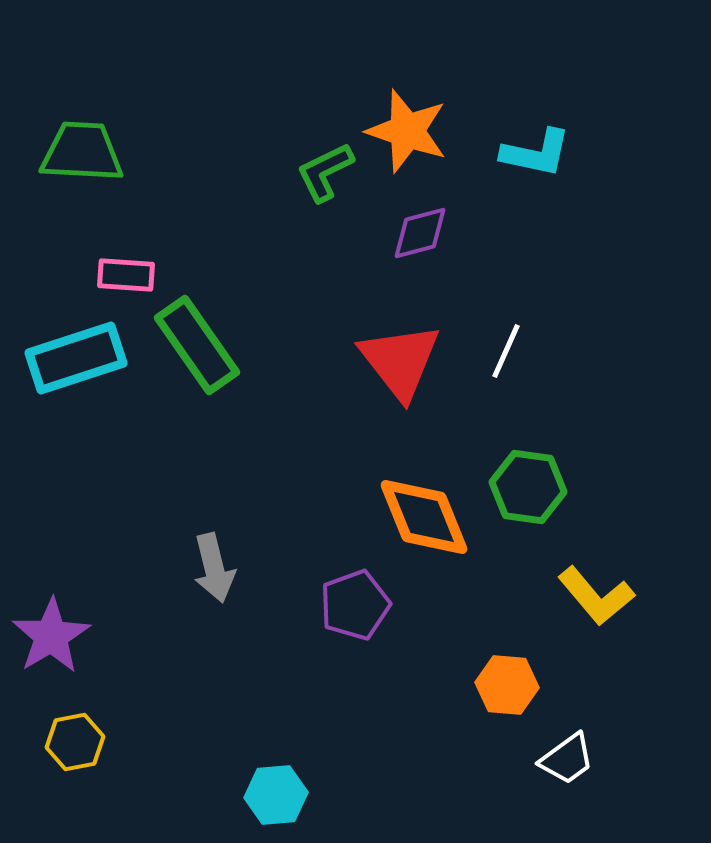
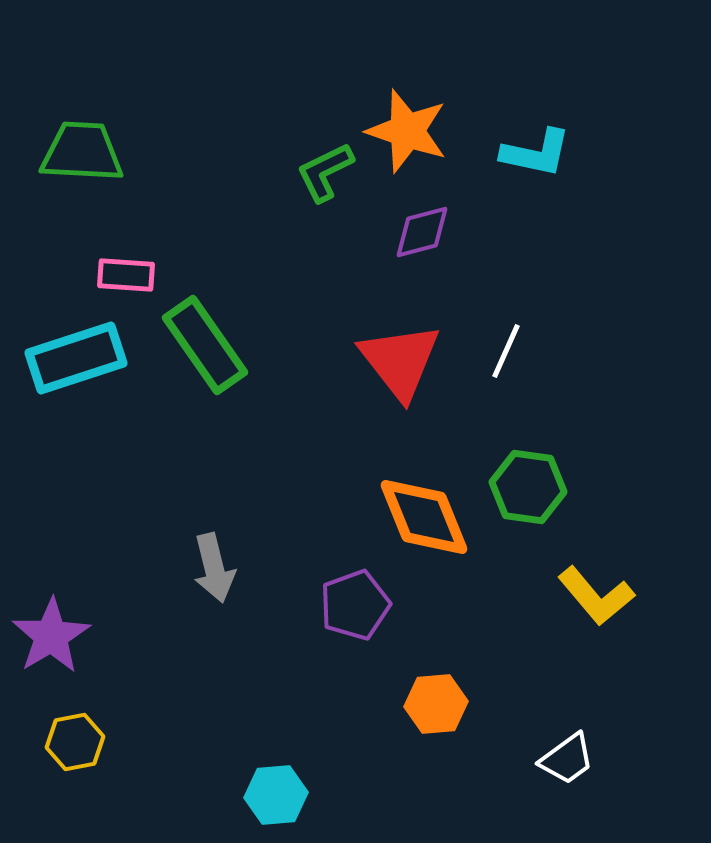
purple diamond: moved 2 px right, 1 px up
green rectangle: moved 8 px right
orange hexagon: moved 71 px left, 19 px down; rotated 10 degrees counterclockwise
